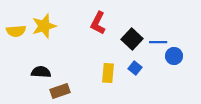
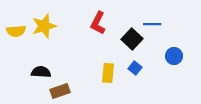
blue line: moved 6 px left, 18 px up
